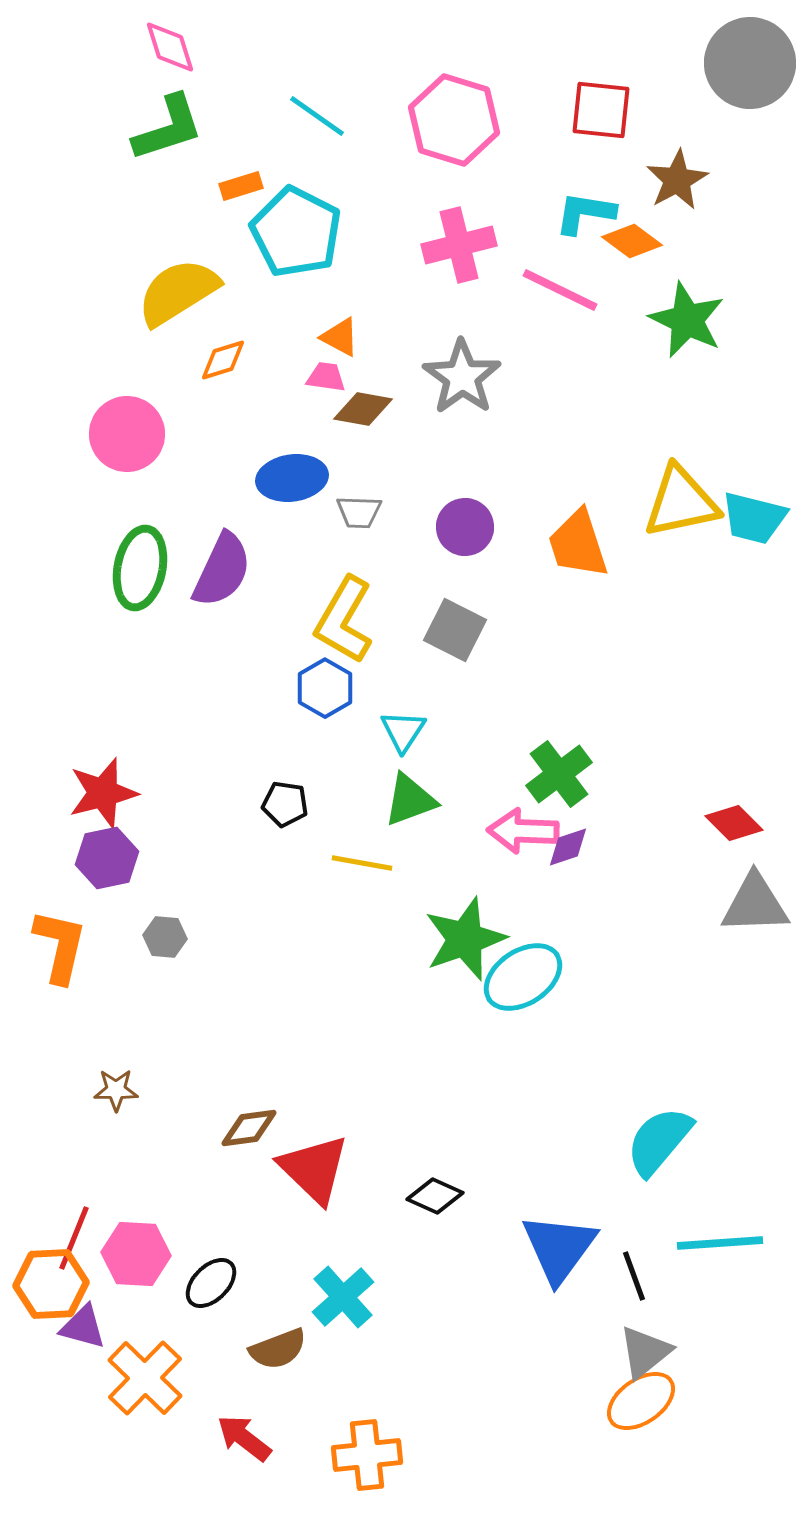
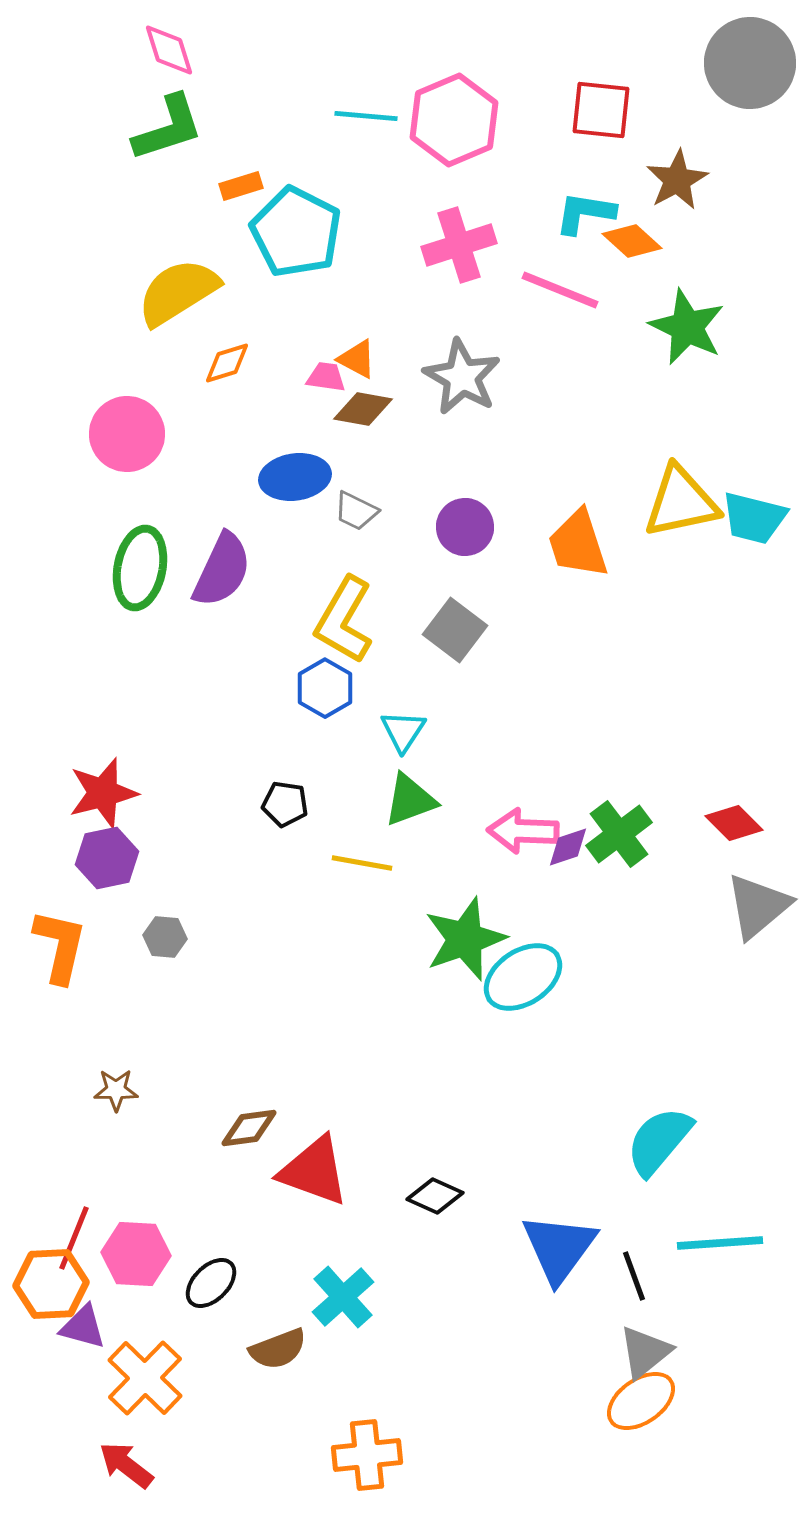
pink diamond at (170, 47): moved 1 px left, 3 px down
cyan line at (317, 116): moved 49 px right; rotated 30 degrees counterclockwise
pink hexagon at (454, 120): rotated 20 degrees clockwise
orange diamond at (632, 241): rotated 6 degrees clockwise
pink cross at (459, 245): rotated 4 degrees counterclockwise
pink line at (560, 290): rotated 4 degrees counterclockwise
green star at (687, 320): moved 7 px down
orange triangle at (340, 337): moved 17 px right, 22 px down
orange diamond at (223, 360): moved 4 px right, 3 px down
gray star at (462, 377): rotated 6 degrees counterclockwise
blue ellipse at (292, 478): moved 3 px right, 1 px up
gray trapezoid at (359, 512): moved 3 px left, 1 px up; rotated 24 degrees clockwise
gray square at (455, 630): rotated 10 degrees clockwise
green cross at (559, 774): moved 60 px right, 60 px down
gray triangle at (755, 904): moved 3 px right, 2 px down; rotated 38 degrees counterclockwise
red triangle at (314, 1169): moved 2 px down; rotated 24 degrees counterclockwise
red arrow at (244, 1438): moved 118 px left, 27 px down
